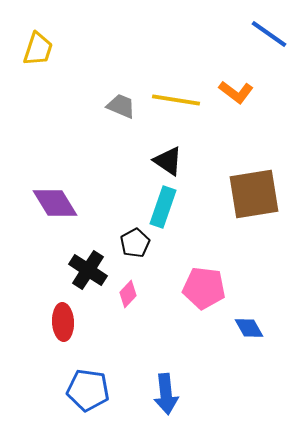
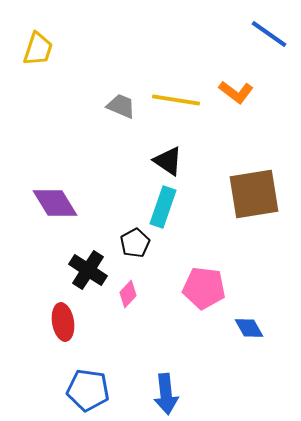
red ellipse: rotated 6 degrees counterclockwise
